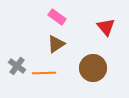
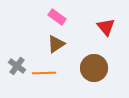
brown circle: moved 1 px right
